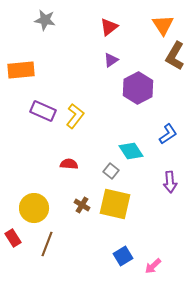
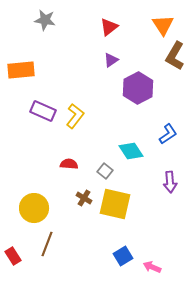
gray square: moved 6 px left
brown cross: moved 2 px right, 7 px up
red rectangle: moved 18 px down
pink arrow: moved 1 px left, 1 px down; rotated 66 degrees clockwise
